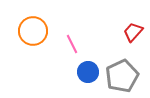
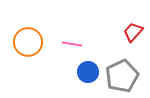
orange circle: moved 5 px left, 11 px down
pink line: rotated 54 degrees counterclockwise
